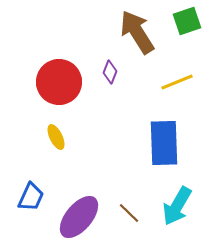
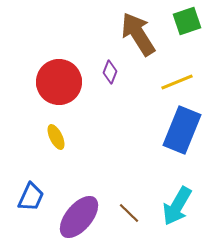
brown arrow: moved 1 px right, 2 px down
blue rectangle: moved 18 px right, 13 px up; rotated 24 degrees clockwise
